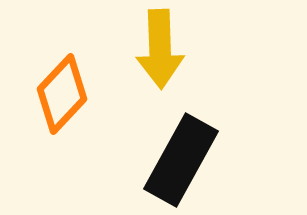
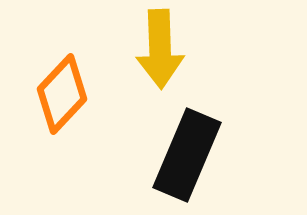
black rectangle: moved 6 px right, 5 px up; rotated 6 degrees counterclockwise
